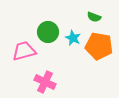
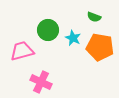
green circle: moved 2 px up
orange pentagon: moved 1 px right, 1 px down
pink trapezoid: moved 2 px left
pink cross: moved 4 px left
